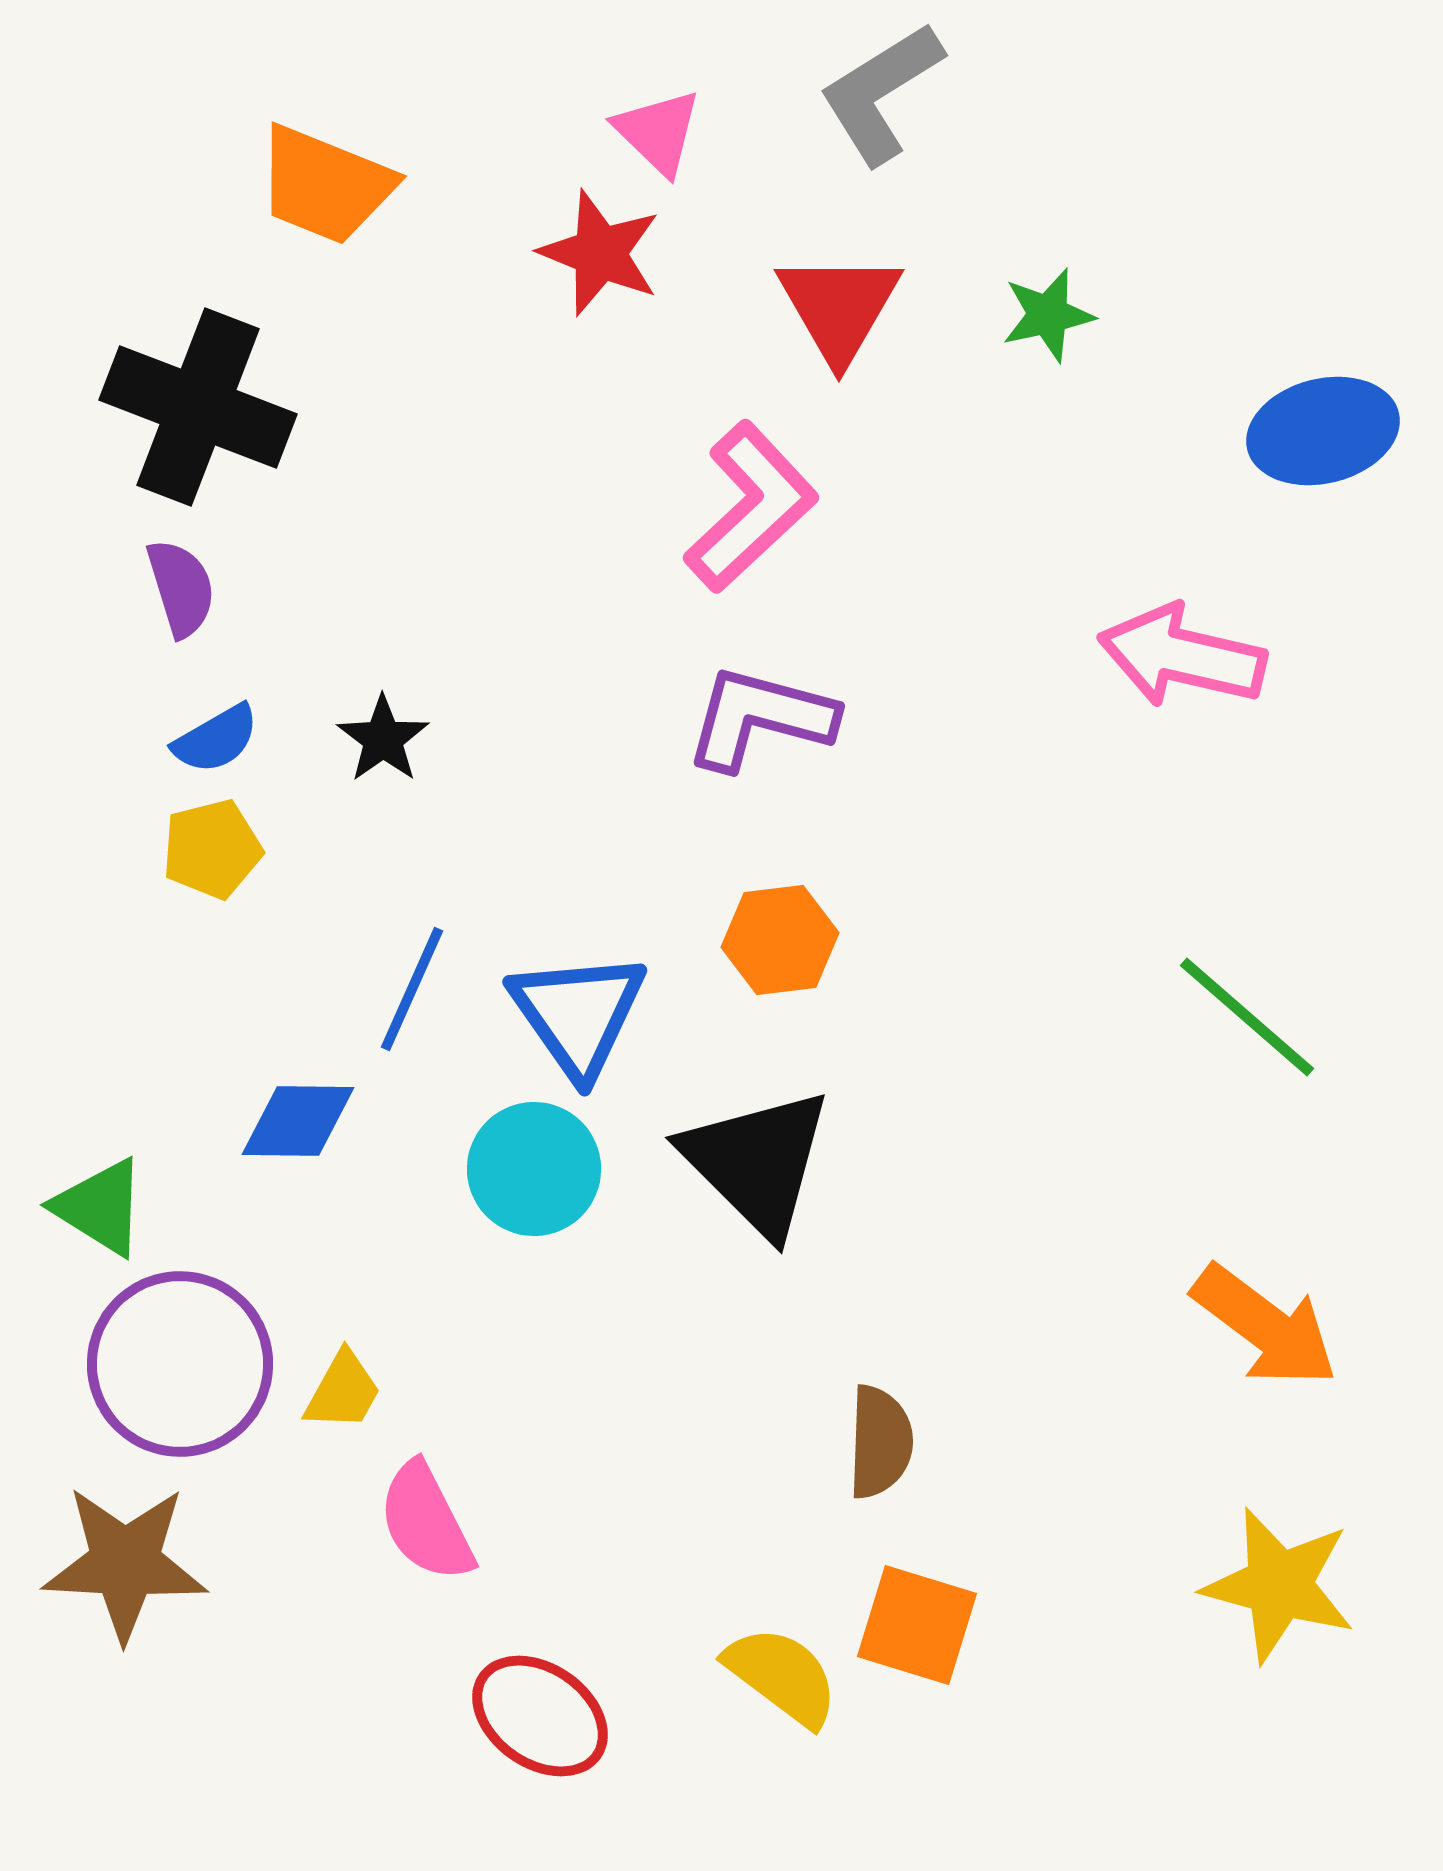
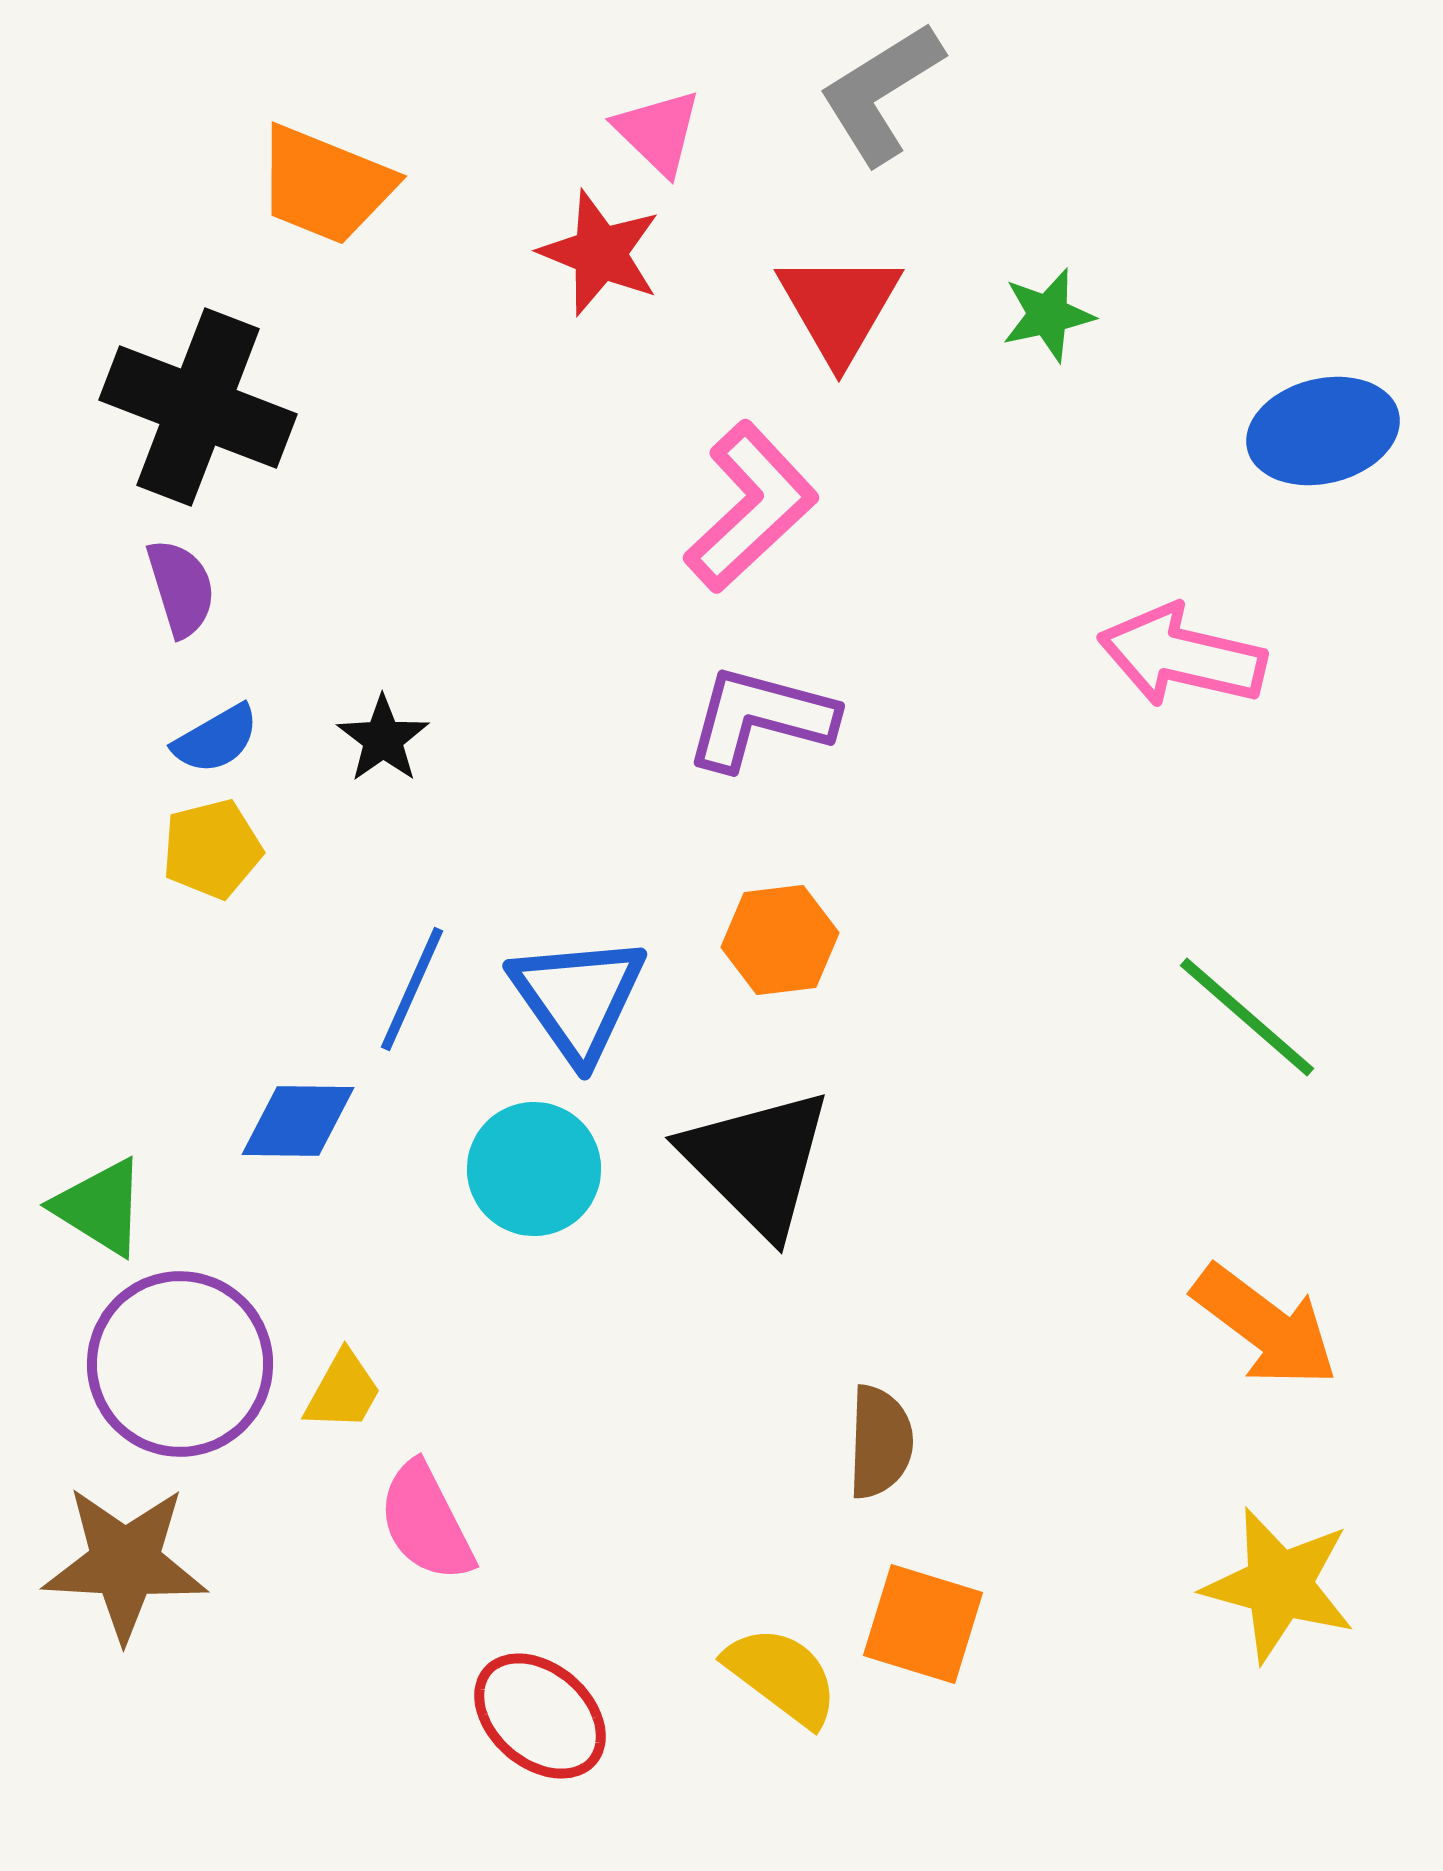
blue triangle: moved 16 px up
orange square: moved 6 px right, 1 px up
red ellipse: rotated 6 degrees clockwise
